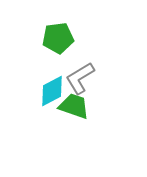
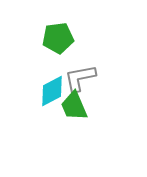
gray L-shape: rotated 20 degrees clockwise
green trapezoid: rotated 132 degrees counterclockwise
